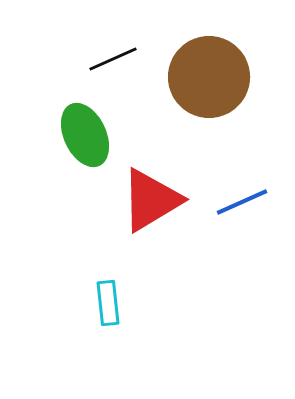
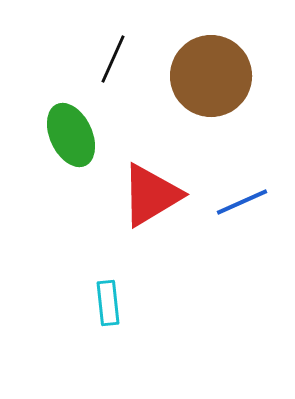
black line: rotated 42 degrees counterclockwise
brown circle: moved 2 px right, 1 px up
green ellipse: moved 14 px left
red triangle: moved 5 px up
